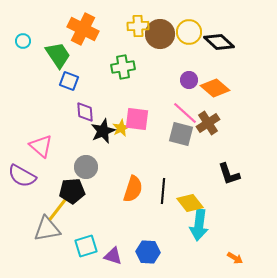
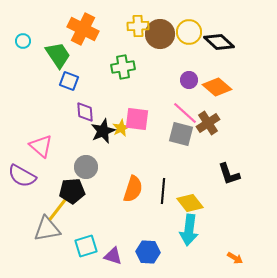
orange diamond: moved 2 px right, 1 px up
cyan arrow: moved 10 px left, 5 px down
